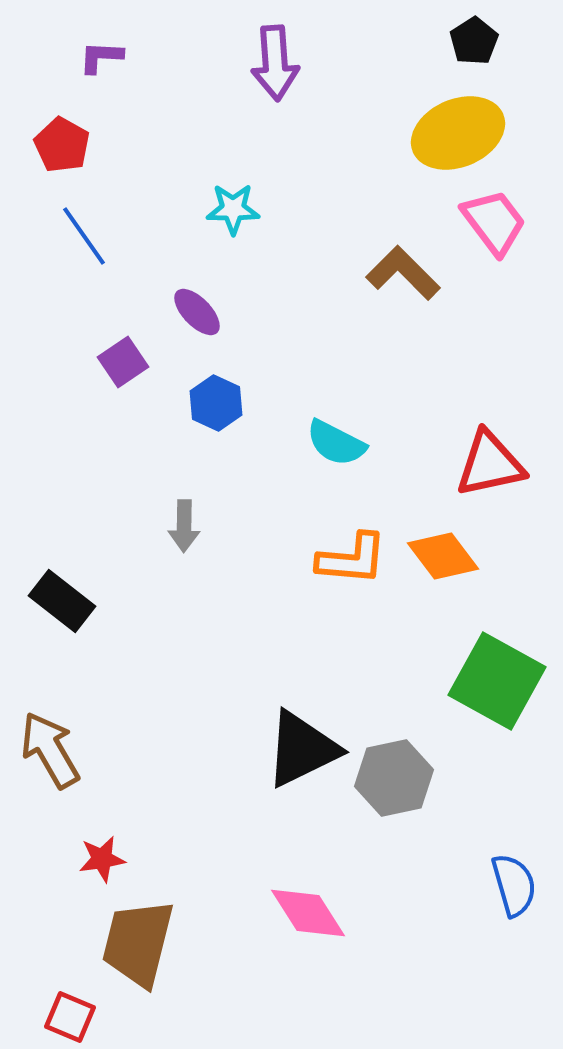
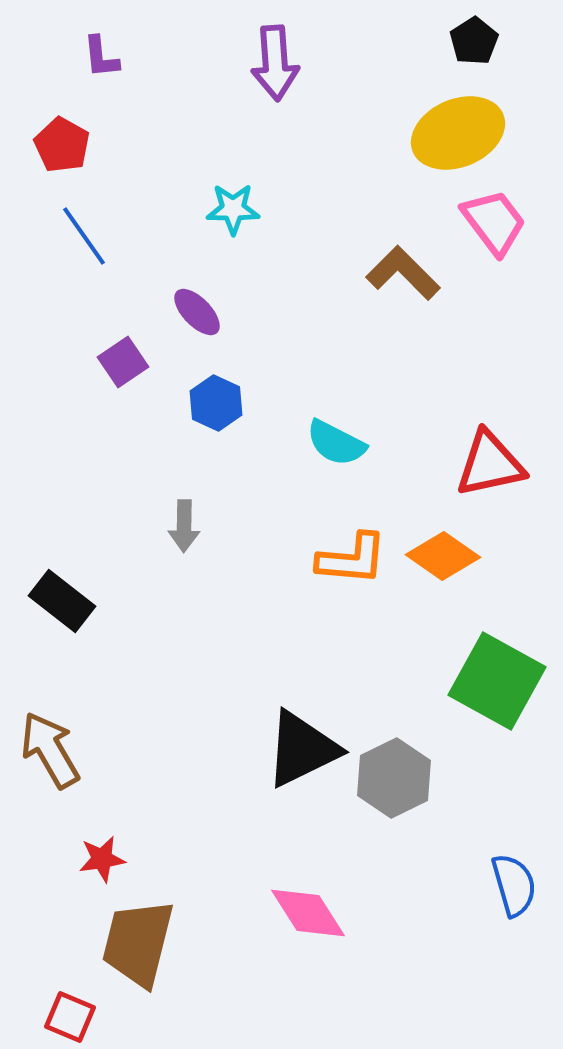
purple L-shape: rotated 99 degrees counterclockwise
orange diamond: rotated 18 degrees counterclockwise
gray hexagon: rotated 14 degrees counterclockwise
